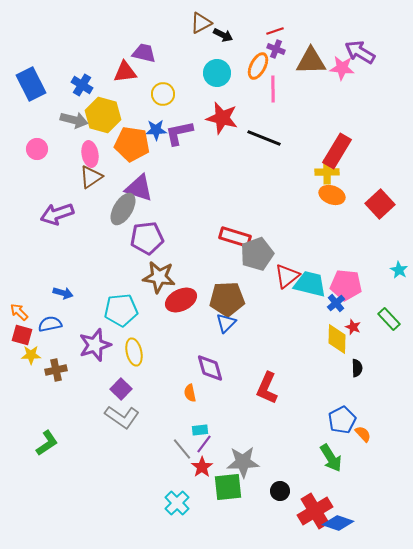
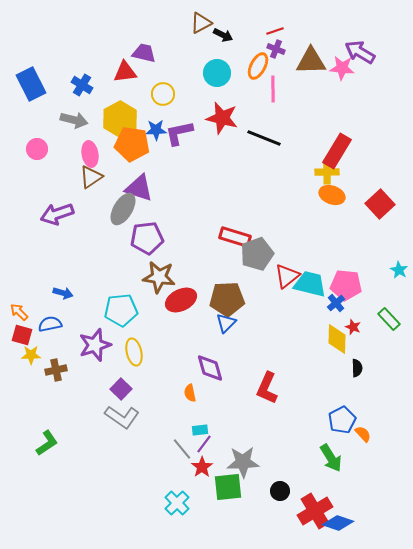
yellow hexagon at (103, 115): moved 17 px right, 4 px down; rotated 16 degrees clockwise
